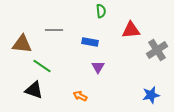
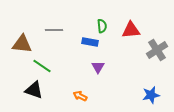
green semicircle: moved 1 px right, 15 px down
